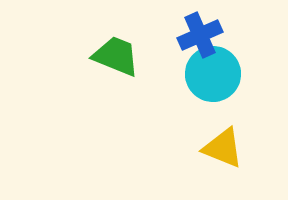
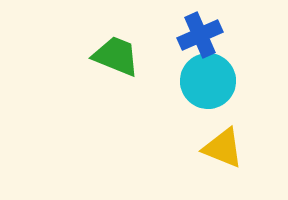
cyan circle: moved 5 px left, 7 px down
